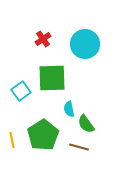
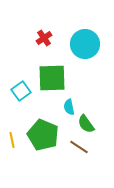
red cross: moved 1 px right, 1 px up
cyan semicircle: moved 2 px up
green pentagon: rotated 16 degrees counterclockwise
brown line: rotated 18 degrees clockwise
